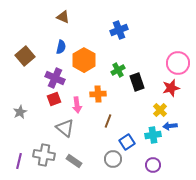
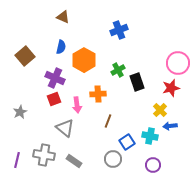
cyan cross: moved 3 px left, 1 px down; rotated 21 degrees clockwise
purple line: moved 2 px left, 1 px up
